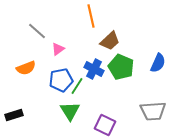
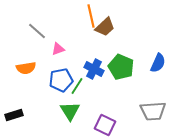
brown trapezoid: moved 5 px left, 14 px up
pink triangle: rotated 16 degrees clockwise
orange semicircle: rotated 12 degrees clockwise
